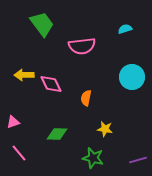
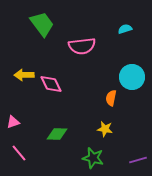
orange semicircle: moved 25 px right
